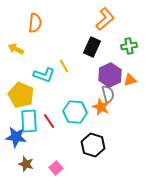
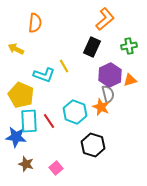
cyan hexagon: rotated 15 degrees clockwise
